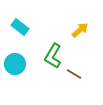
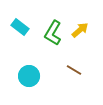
green L-shape: moved 23 px up
cyan circle: moved 14 px right, 12 px down
brown line: moved 4 px up
